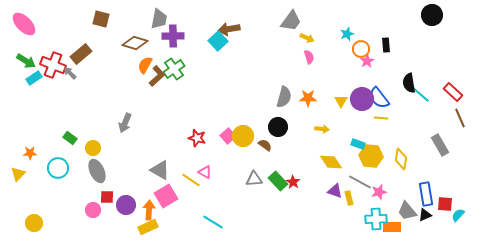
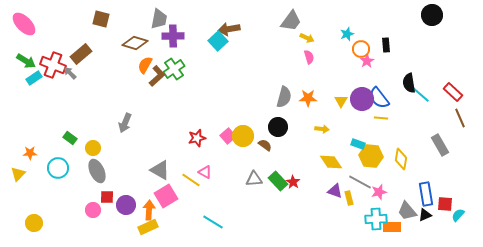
red star at (197, 138): rotated 30 degrees counterclockwise
